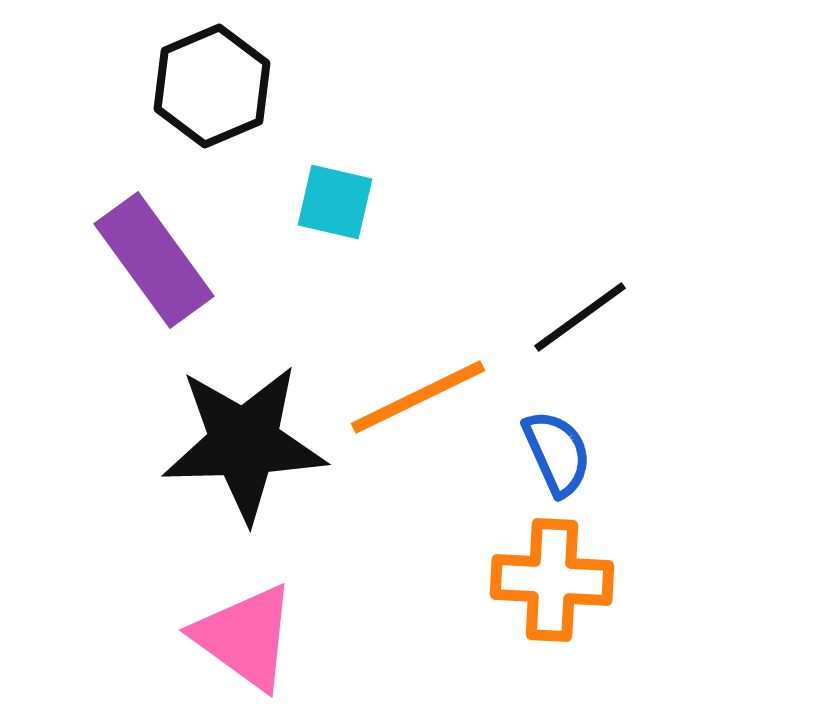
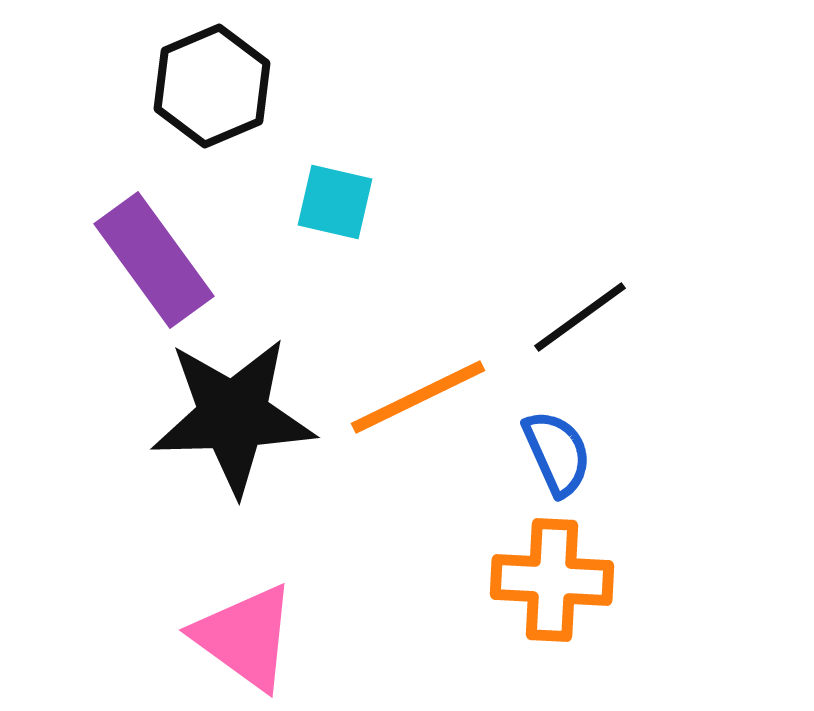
black star: moved 11 px left, 27 px up
